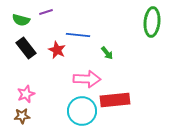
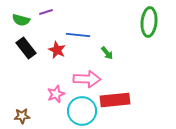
green ellipse: moved 3 px left
pink star: moved 30 px right
